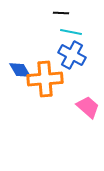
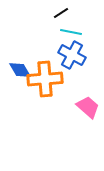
black line: rotated 35 degrees counterclockwise
